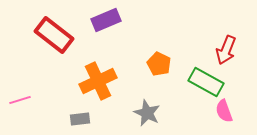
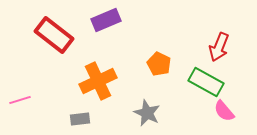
red arrow: moved 7 px left, 3 px up
pink semicircle: rotated 20 degrees counterclockwise
